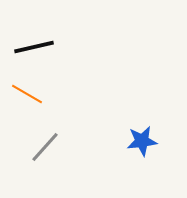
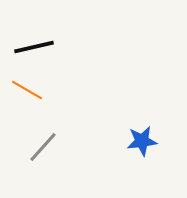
orange line: moved 4 px up
gray line: moved 2 px left
